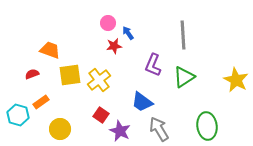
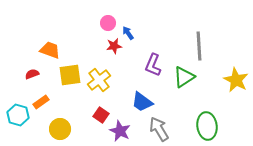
gray line: moved 16 px right, 11 px down
